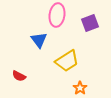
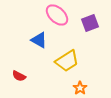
pink ellipse: rotated 55 degrees counterclockwise
blue triangle: rotated 24 degrees counterclockwise
